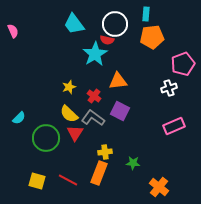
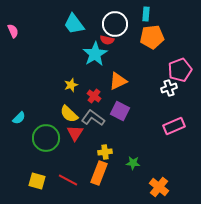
pink pentagon: moved 3 px left, 6 px down
orange triangle: rotated 18 degrees counterclockwise
yellow star: moved 2 px right, 2 px up
